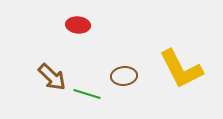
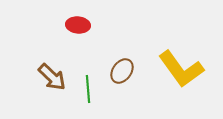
yellow L-shape: rotated 9 degrees counterclockwise
brown ellipse: moved 2 px left, 5 px up; rotated 50 degrees counterclockwise
green line: moved 1 px right, 5 px up; rotated 68 degrees clockwise
